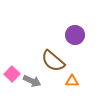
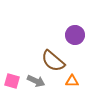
pink square: moved 7 px down; rotated 28 degrees counterclockwise
gray arrow: moved 4 px right
